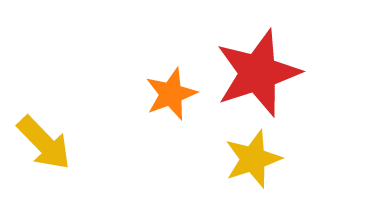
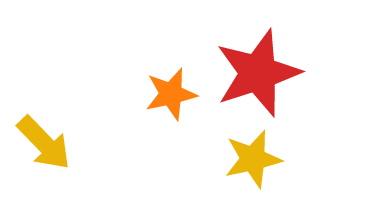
orange star: rotated 8 degrees clockwise
yellow star: rotated 6 degrees clockwise
